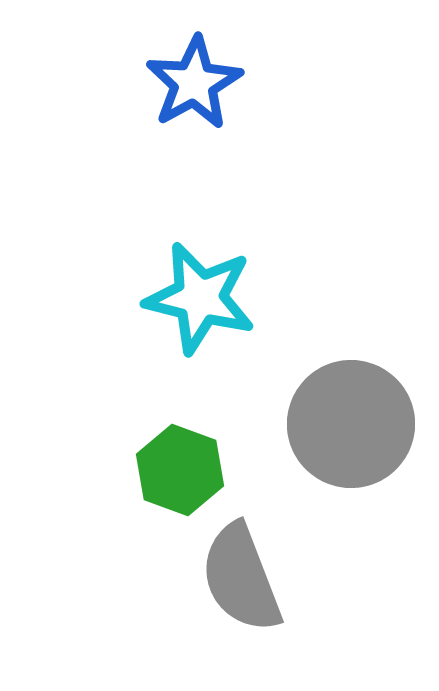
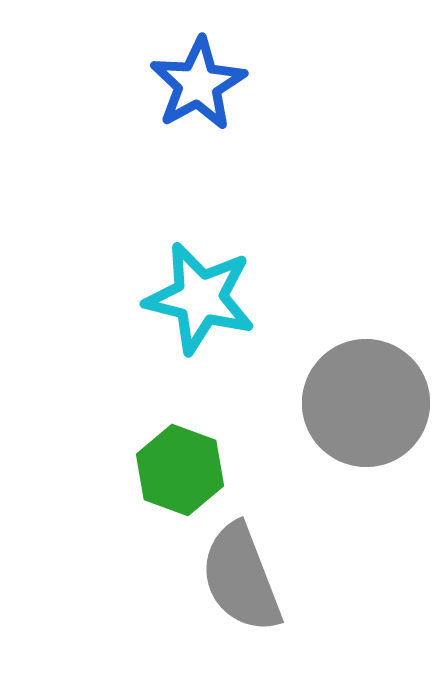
blue star: moved 4 px right, 1 px down
gray circle: moved 15 px right, 21 px up
